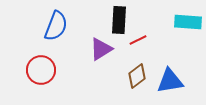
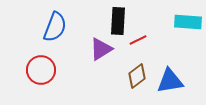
black rectangle: moved 1 px left, 1 px down
blue semicircle: moved 1 px left, 1 px down
